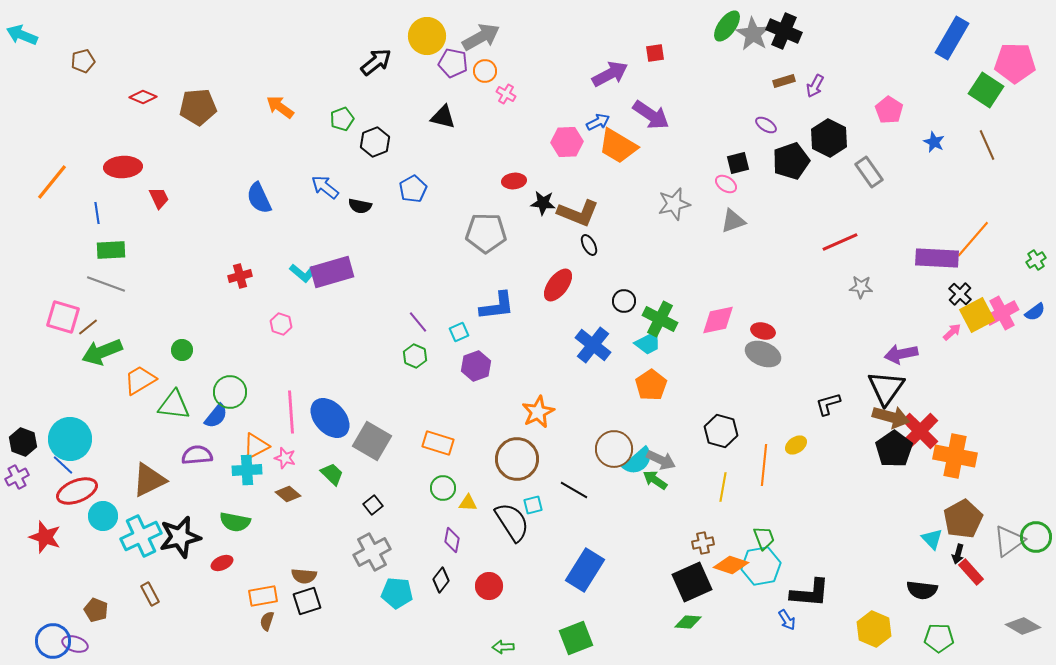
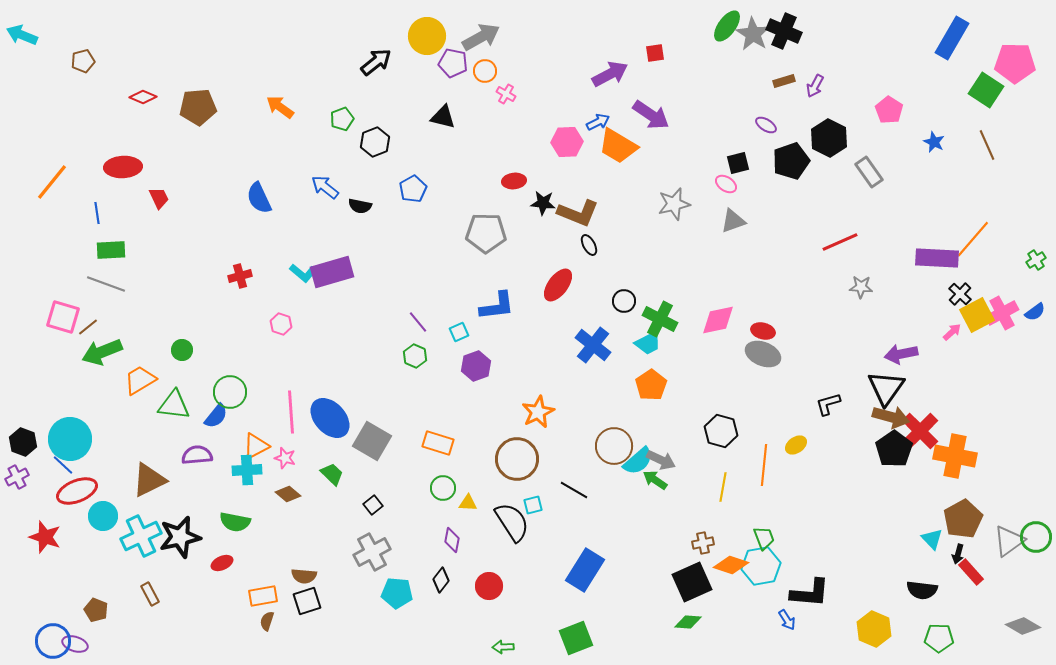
brown circle at (614, 449): moved 3 px up
